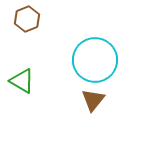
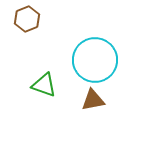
green triangle: moved 22 px right, 4 px down; rotated 12 degrees counterclockwise
brown triangle: rotated 40 degrees clockwise
